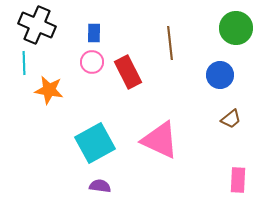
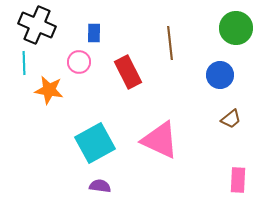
pink circle: moved 13 px left
